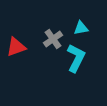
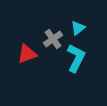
cyan triangle: moved 3 px left; rotated 28 degrees counterclockwise
red triangle: moved 11 px right, 7 px down
